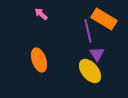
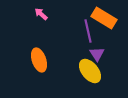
orange rectangle: moved 1 px up
